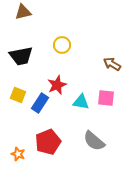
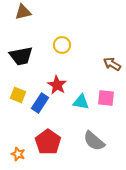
red star: rotated 18 degrees counterclockwise
red pentagon: rotated 15 degrees counterclockwise
